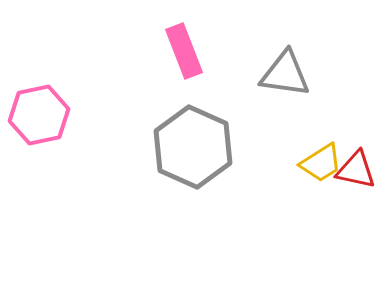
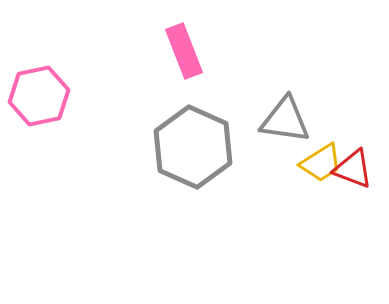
gray triangle: moved 46 px down
pink hexagon: moved 19 px up
red triangle: moved 3 px left, 1 px up; rotated 9 degrees clockwise
